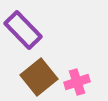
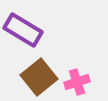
purple rectangle: rotated 15 degrees counterclockwise
